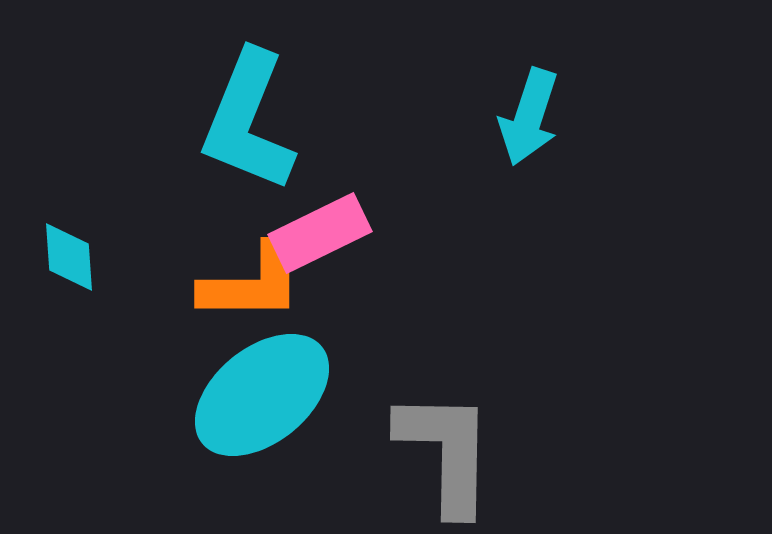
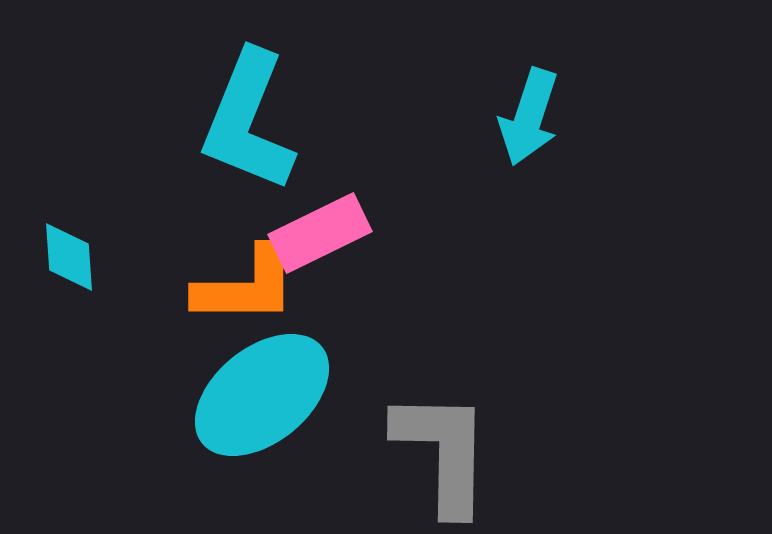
orange L-shape: moved 6 px left, 3 px down
gray L-shape: moved 3 px left
